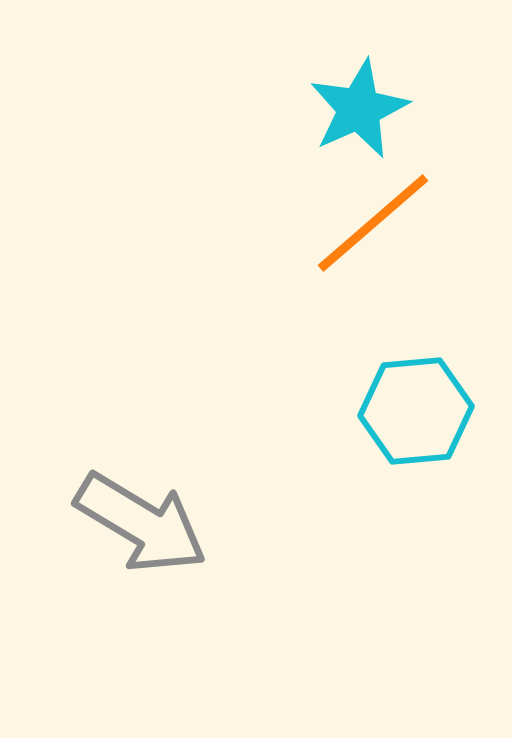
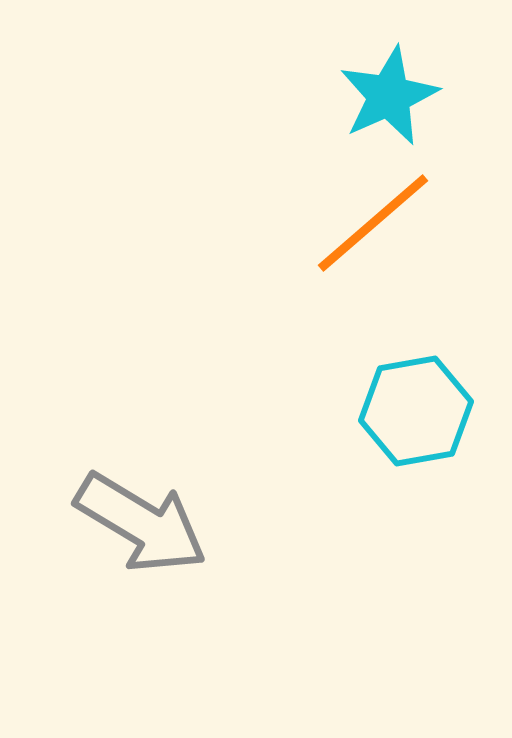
cyan star: moved 30 px right, 13 px up
cyan hexagon: rotated 5 degrees counterclockwise
